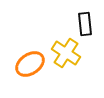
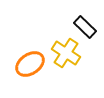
black rectangle: moved 3 px down; rotated 40 degrees counterclockwise
